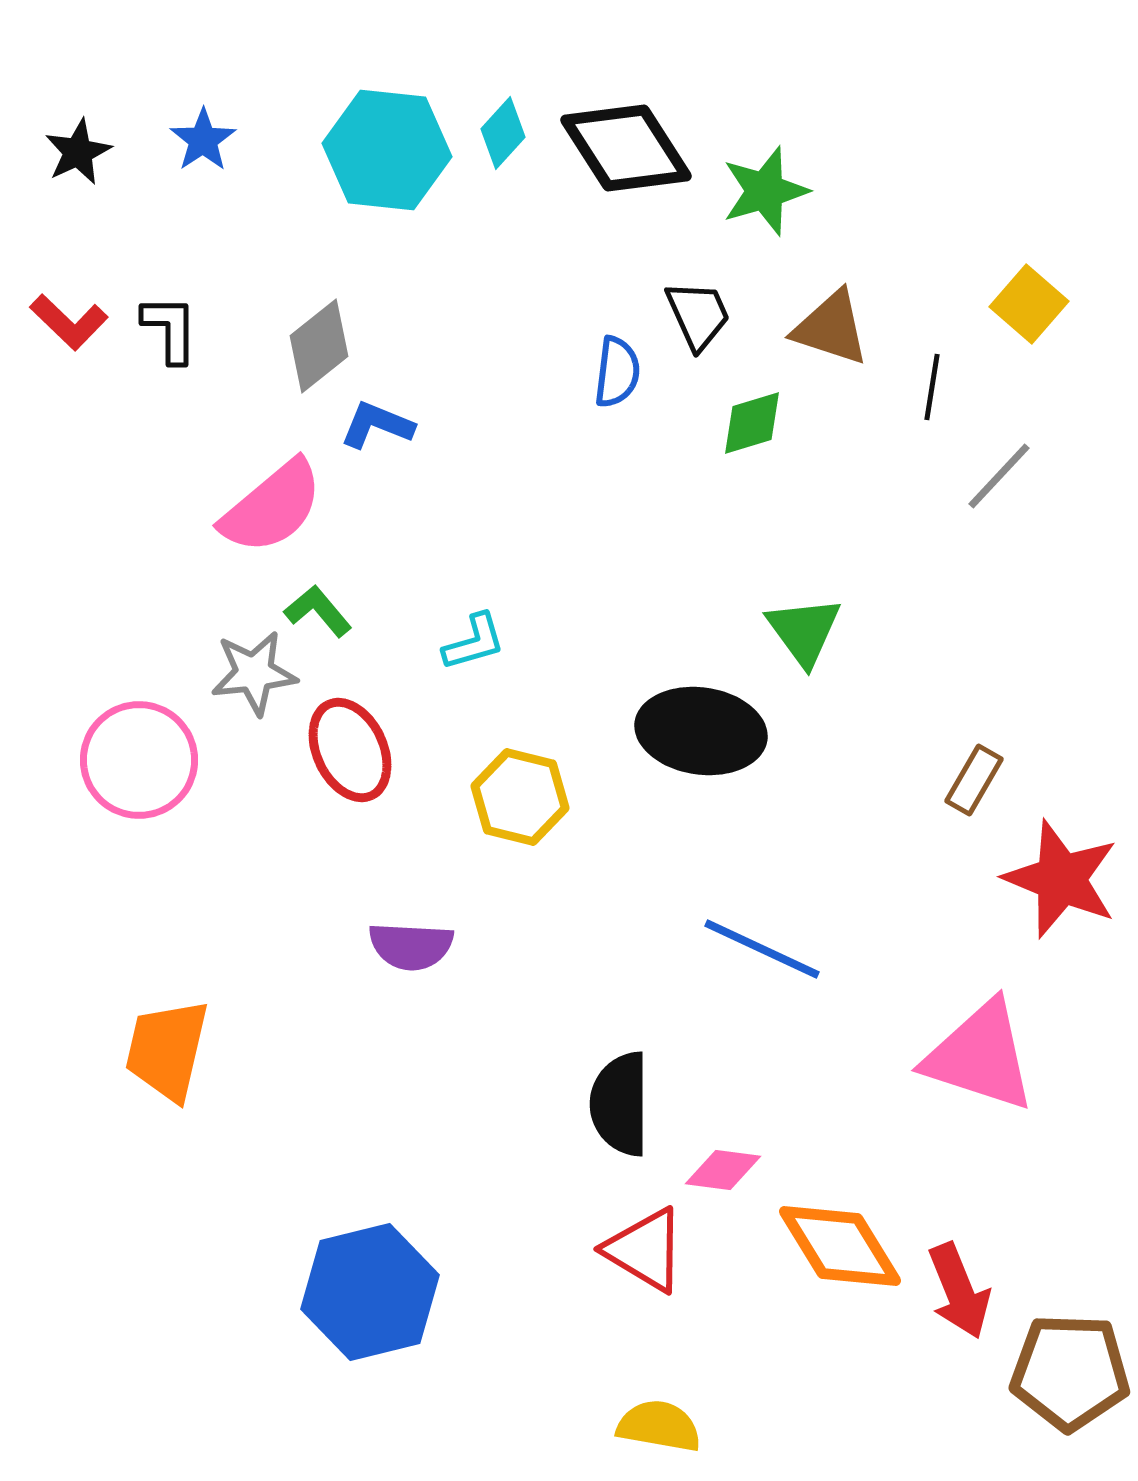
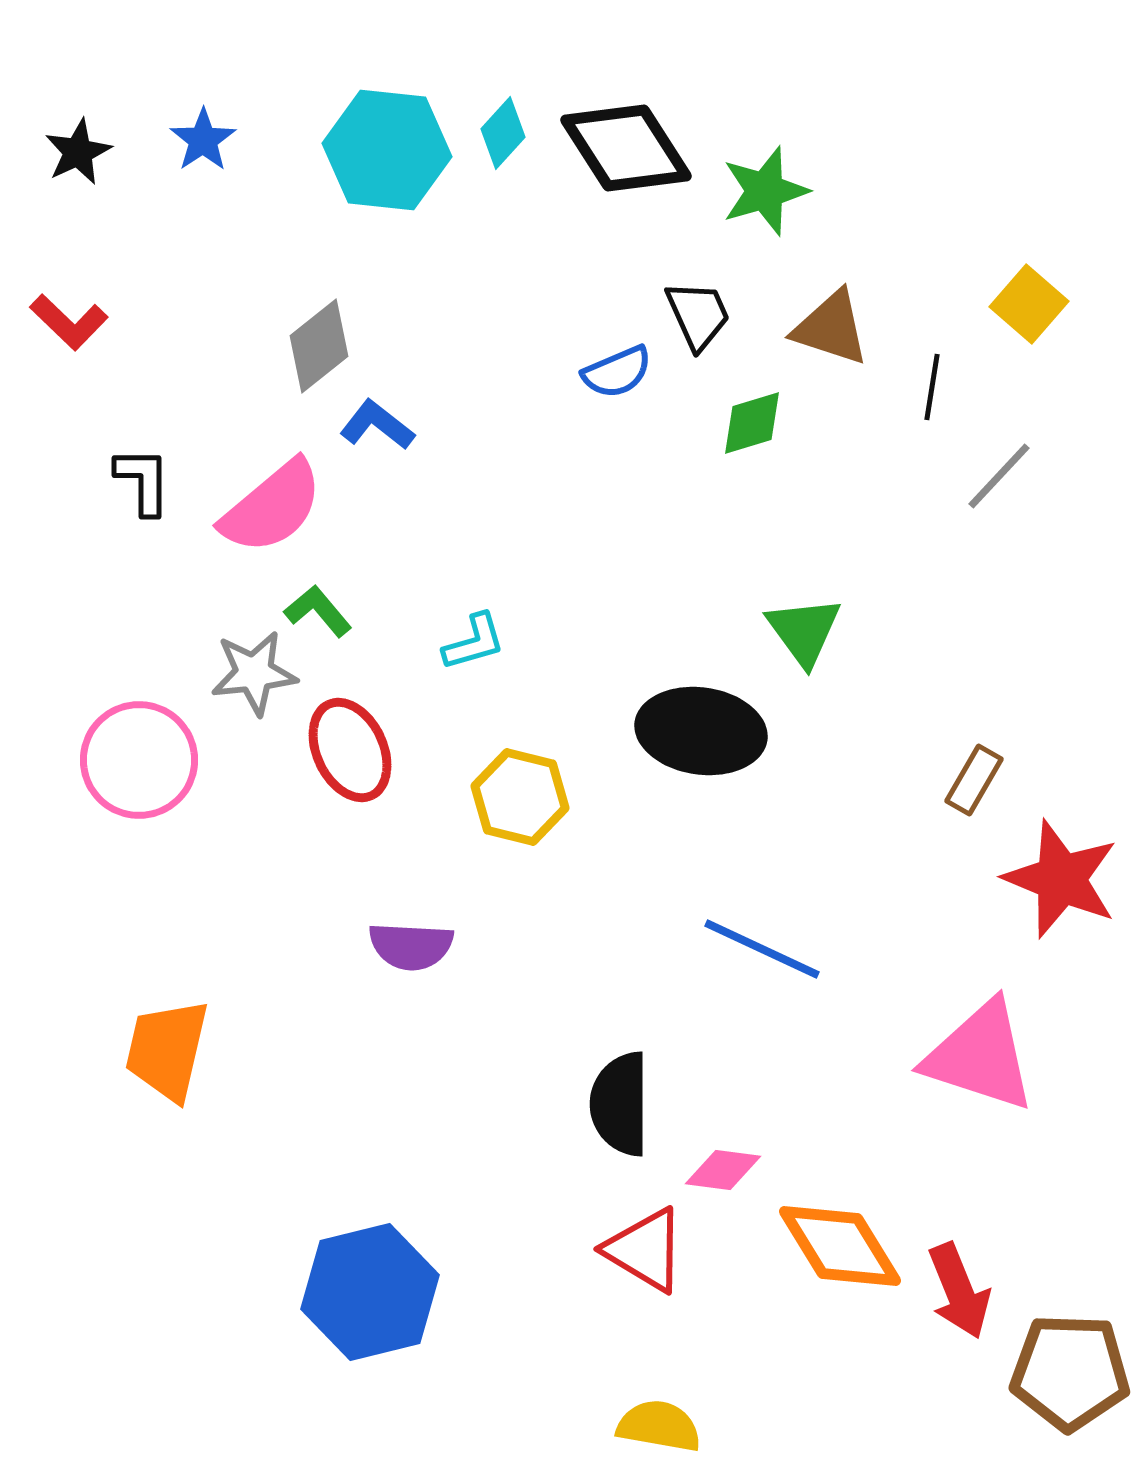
black L-shape: moved 27 px left, 152 px down
blue semicircle: rotated 60 degrees clockwise
blue L-shape: rotated 16 degrees clockwise
